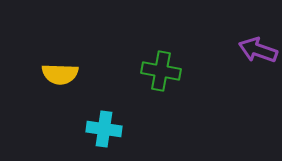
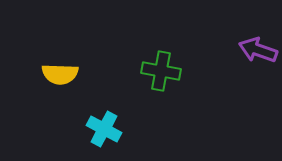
cyan cross: rotated 20 degrees clockwise
